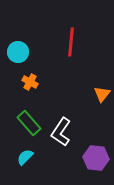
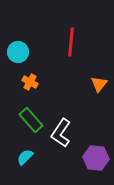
orange triangle: moved 3 px left, 10 px up
green rectangle: moved 2 px right, 3 px up
white L-shape: moved 1 px down
